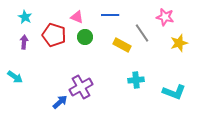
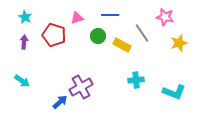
pink triangle: moved 1 px down; rotated 40 degrees counterclockwise
green circle: moved 13 px right, 1 px up
cyan arrow: moved 7 px right, 4 px down
